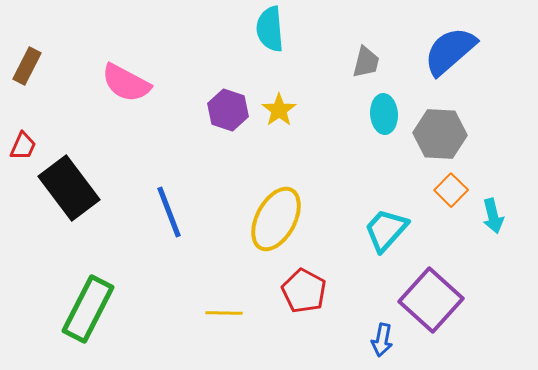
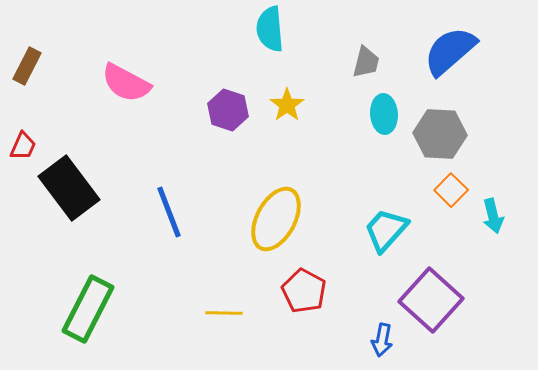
yellow star: moved 8 px right, 5 px up
